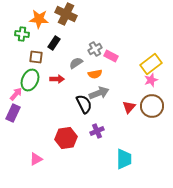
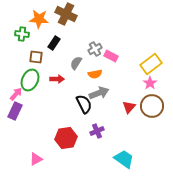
gray semicircle: rotated 24 degrees counterclockwise
pink star: moved 1 px left, 3 px down; rotated 16 degrees counterclockwise
purple rectangle: moved 2 px right, 2 px up
cyan trapezoid: rotated 55 degrees counterclockwise
